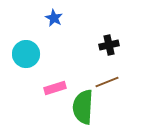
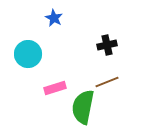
black cross: moved 2 px left
cyan circle: moved 2 px right
green semicircle: rotated 8 degrees clockwise
